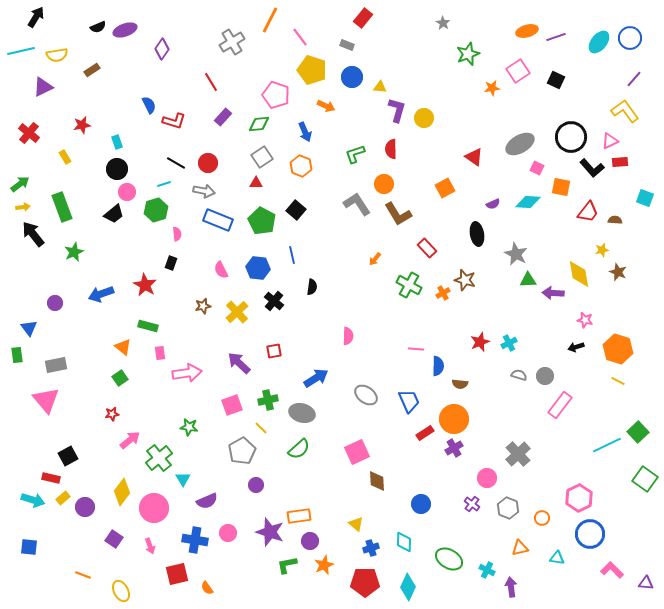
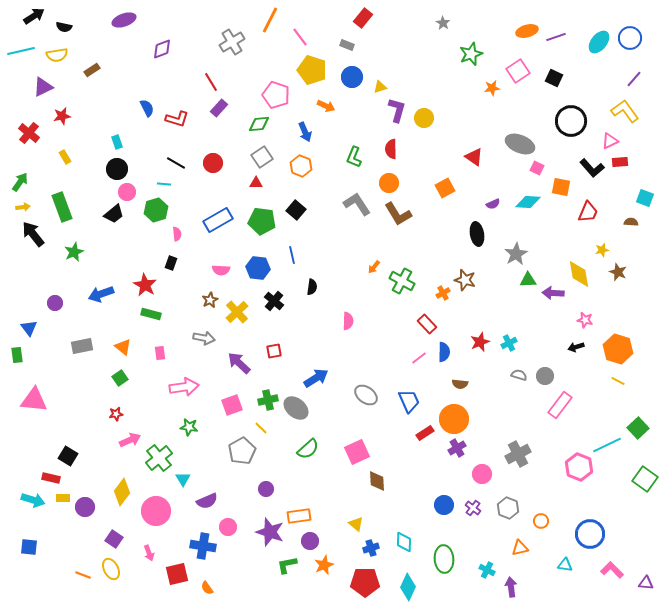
black arrow at (36, 17): moved 2 px left, 1 px up; rotated 25 degrees clockwise
black semicircle at (98, 27): moved 34 px left; rotated 35 degrees clockwise
purple ellipse at (125, 30): moved 1 px left, 10 px up
purple diamond at (162, 49): rotated 35 degrees clockwise
green star at (468, 54): moved 3 px right
black square at (556, 80): moved 2 px left, 2 px up
yellow triangle at (380, 87): rotated 24 degrees counterclockwise
blue semicircle at (149, 105): moved 2 px left, 3 px down
purple rectangle at (223, 117): moved 4 px left, 9 px up
red L-shape at (174, 121): moved 3 px right, 2 px up
red star at (82, 125): moved 20 px left, 9 px up
black circle at (571, 137): moved 16 px up
gray ellipse at (520, 144): rotated 52 degrees clockwise
green L-shape at (355, 154): moved 1 px left, 3 px down; rotated 50 degrees counterclockwise
red circle at (208, 163): moved 5 px right
green arrow at (20, 184): moved 2 px up; rotated 18 degrees counterclockwise
cyan line at (164, 184): rotated 24 degrees clockwise
orange circle at (384, 184): moved 5 px right, 1 px up
gray arrow at (204, 191): moved 147 px down
red trapezoid at (588, 212): rotated 15 degrees counterclockwise
blue rectangle at (218, 220): rotated 52 degrees counterclockwise
brown semicircle at (615, 220): moved 16 px right, 2 px down
green pentagon at (262, 221): rotated 20 degrees counterclockwise
red rectangle at (427, 248): moved 76 px down
gray star at (516, 254): rotated 15 degrees clockwise
orange arrow at (375, 259): moved 1 px left, 8 px down
pink semicircle at (221, 270): rotated 60 degrees counterclockwise
green cross at (409, 285): moved 7 px left, 4 px up
brown star at (203, 306): moved 7 px right, 6 px up; rotated 14 degrees counterclockwise
green rectangle at (148, 326): moved 3 px right, 12 px up
pink semicircle at (348, 336): moved 15 px up
pink line at (416, 349): moved 3 px right, 9 px down; rotated 42 degrees counterclockwise
gray rectangle at (56, 365): moved 26 px right, 19 px up
blue semicircle at (438, 366): moved 6 px right, 14 px up
pink arrow at (187, 373): moved 3 px left, 14 px down
pink triangle at (46, 400): moved 12 px left; rotated 44 degrees counterclockwise
gray ellipse at (302, 413): moved 6 px left, 5 px up; rotated 25 degrees clockwise
red star at (112, 414): moved 4 px right
green square at (638, 432): moved 4 px up
pink arrow at (130, 440): rotated 15 degrees clockwise
purple cross at (454, 448): moved 3 px right
green semicircle at (299, 449): moved 9 px right
gray cross at (518, 454): rotated 15 degrees clockwise
black square at (68, 456): rotated 30 degrees counterclockwise
pink circle at (487, 478): moved 5 px left, 4 px up
purple circle at (256, 485): moved 10 px right, 4 px down
yellow rectangle at (63, 498): rotated 40 degrees clockwise
pink hexagon at (579, 498): moved 31 px up; rotated 12 degrees counterclockwise
blue circle at (421, 504): moved 23 px right, 1 px down
purple cross at (472, 504): moved 1 px right, 4 px down
pink circle at (154, 508): moved 2 px right, 3 px down
orange circle at (542, 518): moved 1 px left, 3 px down
pink circle at (228, 533): moved 6 px up
blue cross at (195, 540): moved 8 px right, 6 px down
pink arrow at (150, 546): moved 1 px left, 7 px down
cyan triangle at (557, 558): moved 8 px right, 7 px down
green ellipse at (449, 559): moved 5 px left; rotated 56 degrees clockwise
yellow ellipse at (121, 591): moved 10 px left, 22 px up
